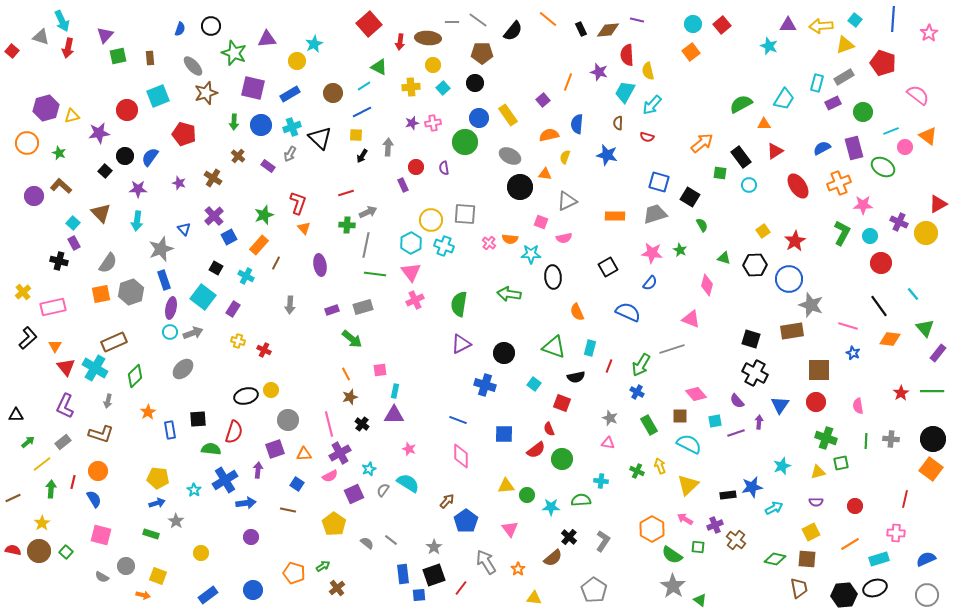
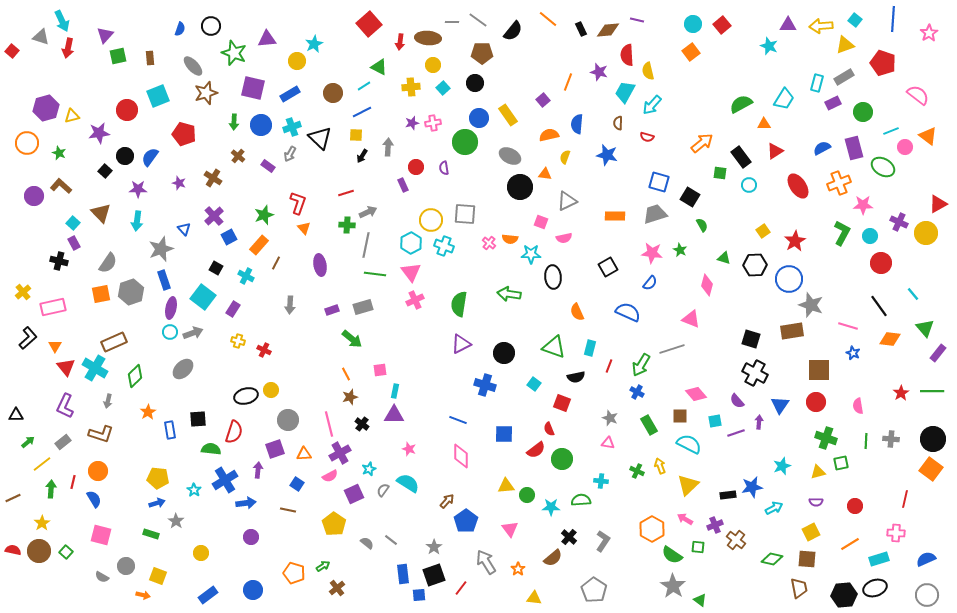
green diamond at (775, 559): moved 3 px left
